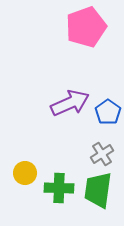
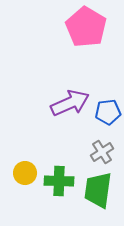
pink pentagon: rotated 21 degrees counterclockwise
blue pentagon: rotated 30 degrees clockwise
gray cross: moved 2 px up
green cross: moved 7 px up
